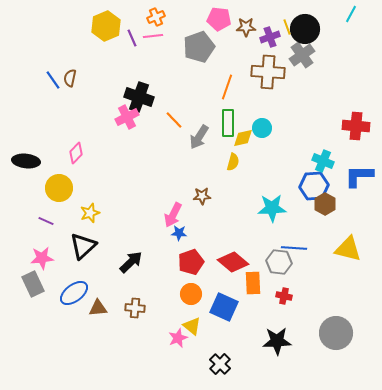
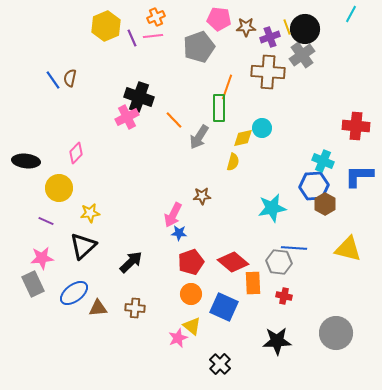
green rectangle at (228, 123): moved 9 px left, 15 px up
cyan star at (272, 208): rotated 8 degrees counterclockwise
yellow star at (90, 213): rotated 12 degrees clockwise
